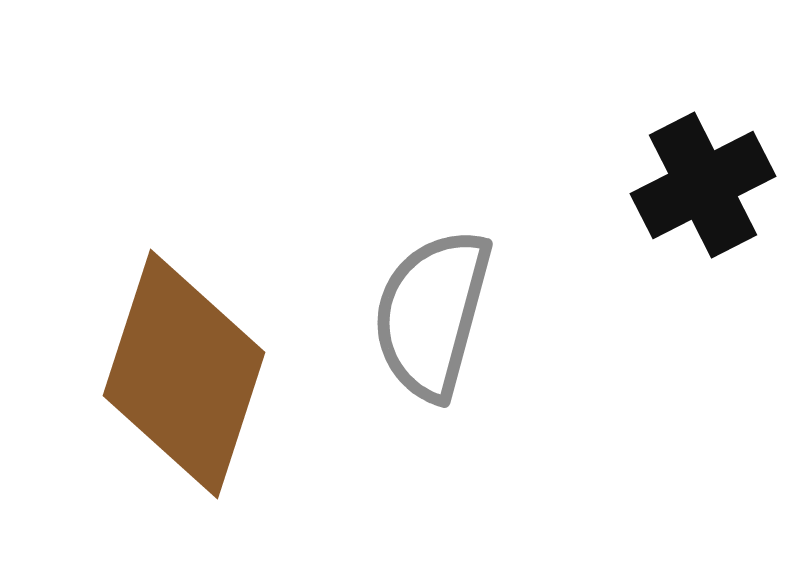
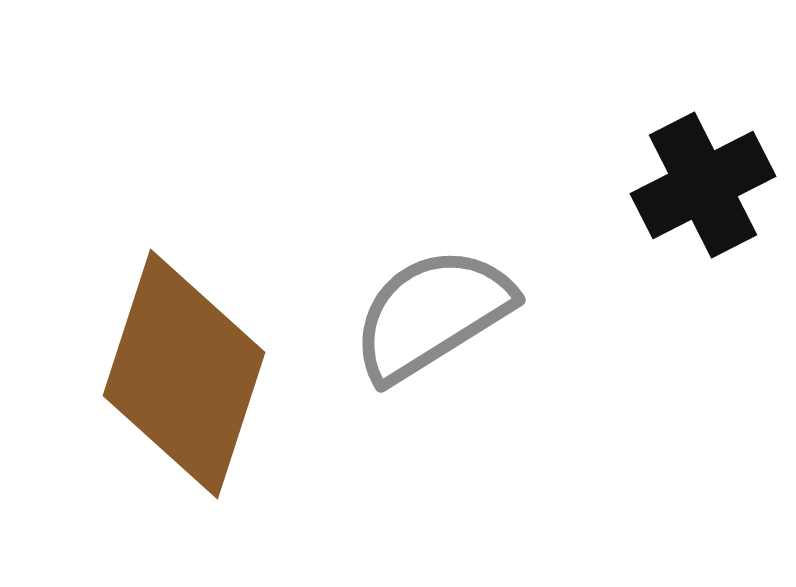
gray semicircle: rotated 43 degrees clockwise
